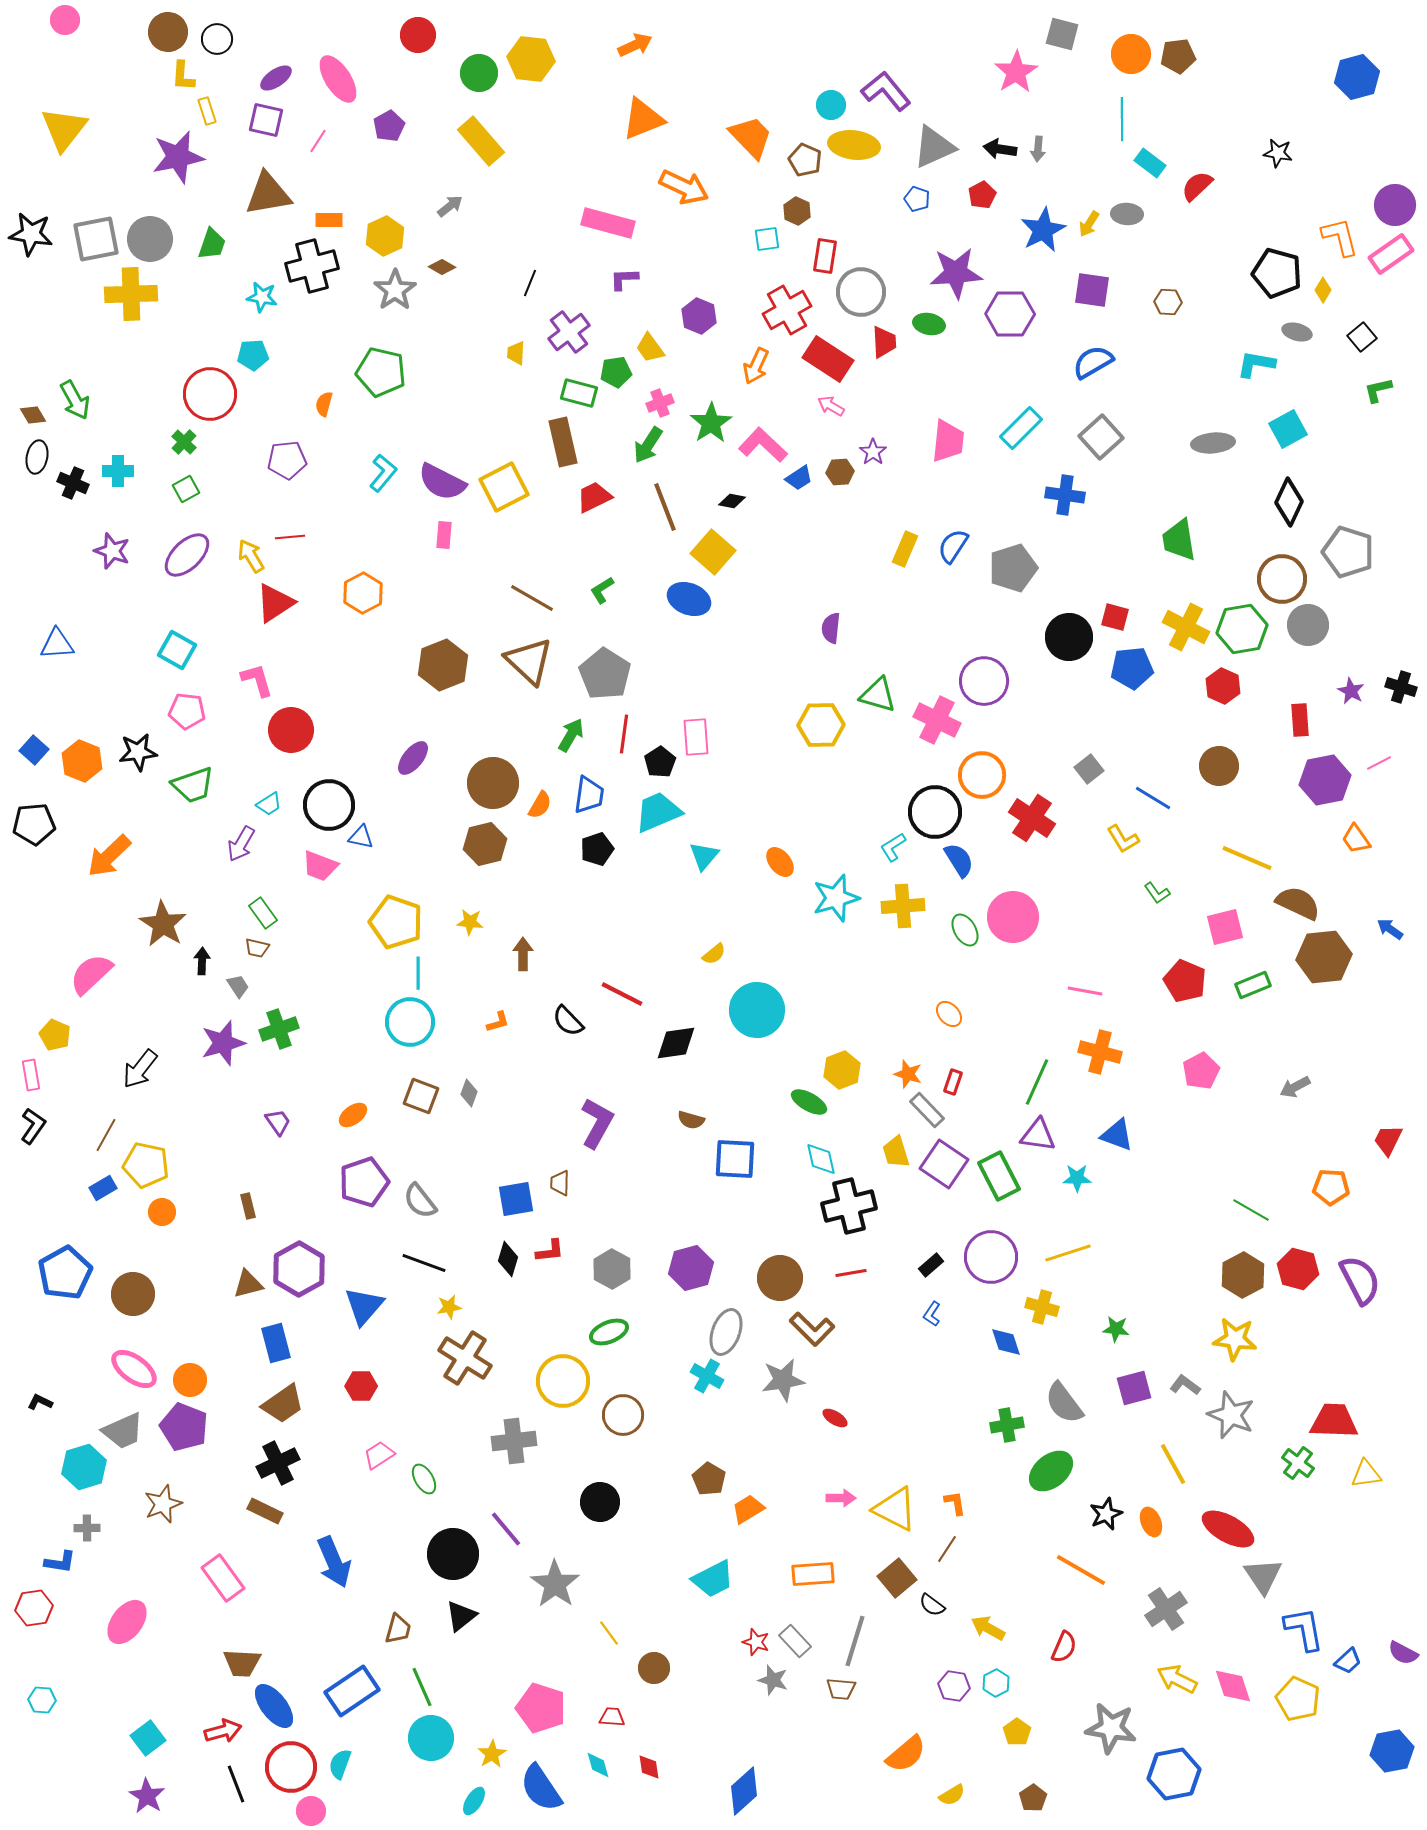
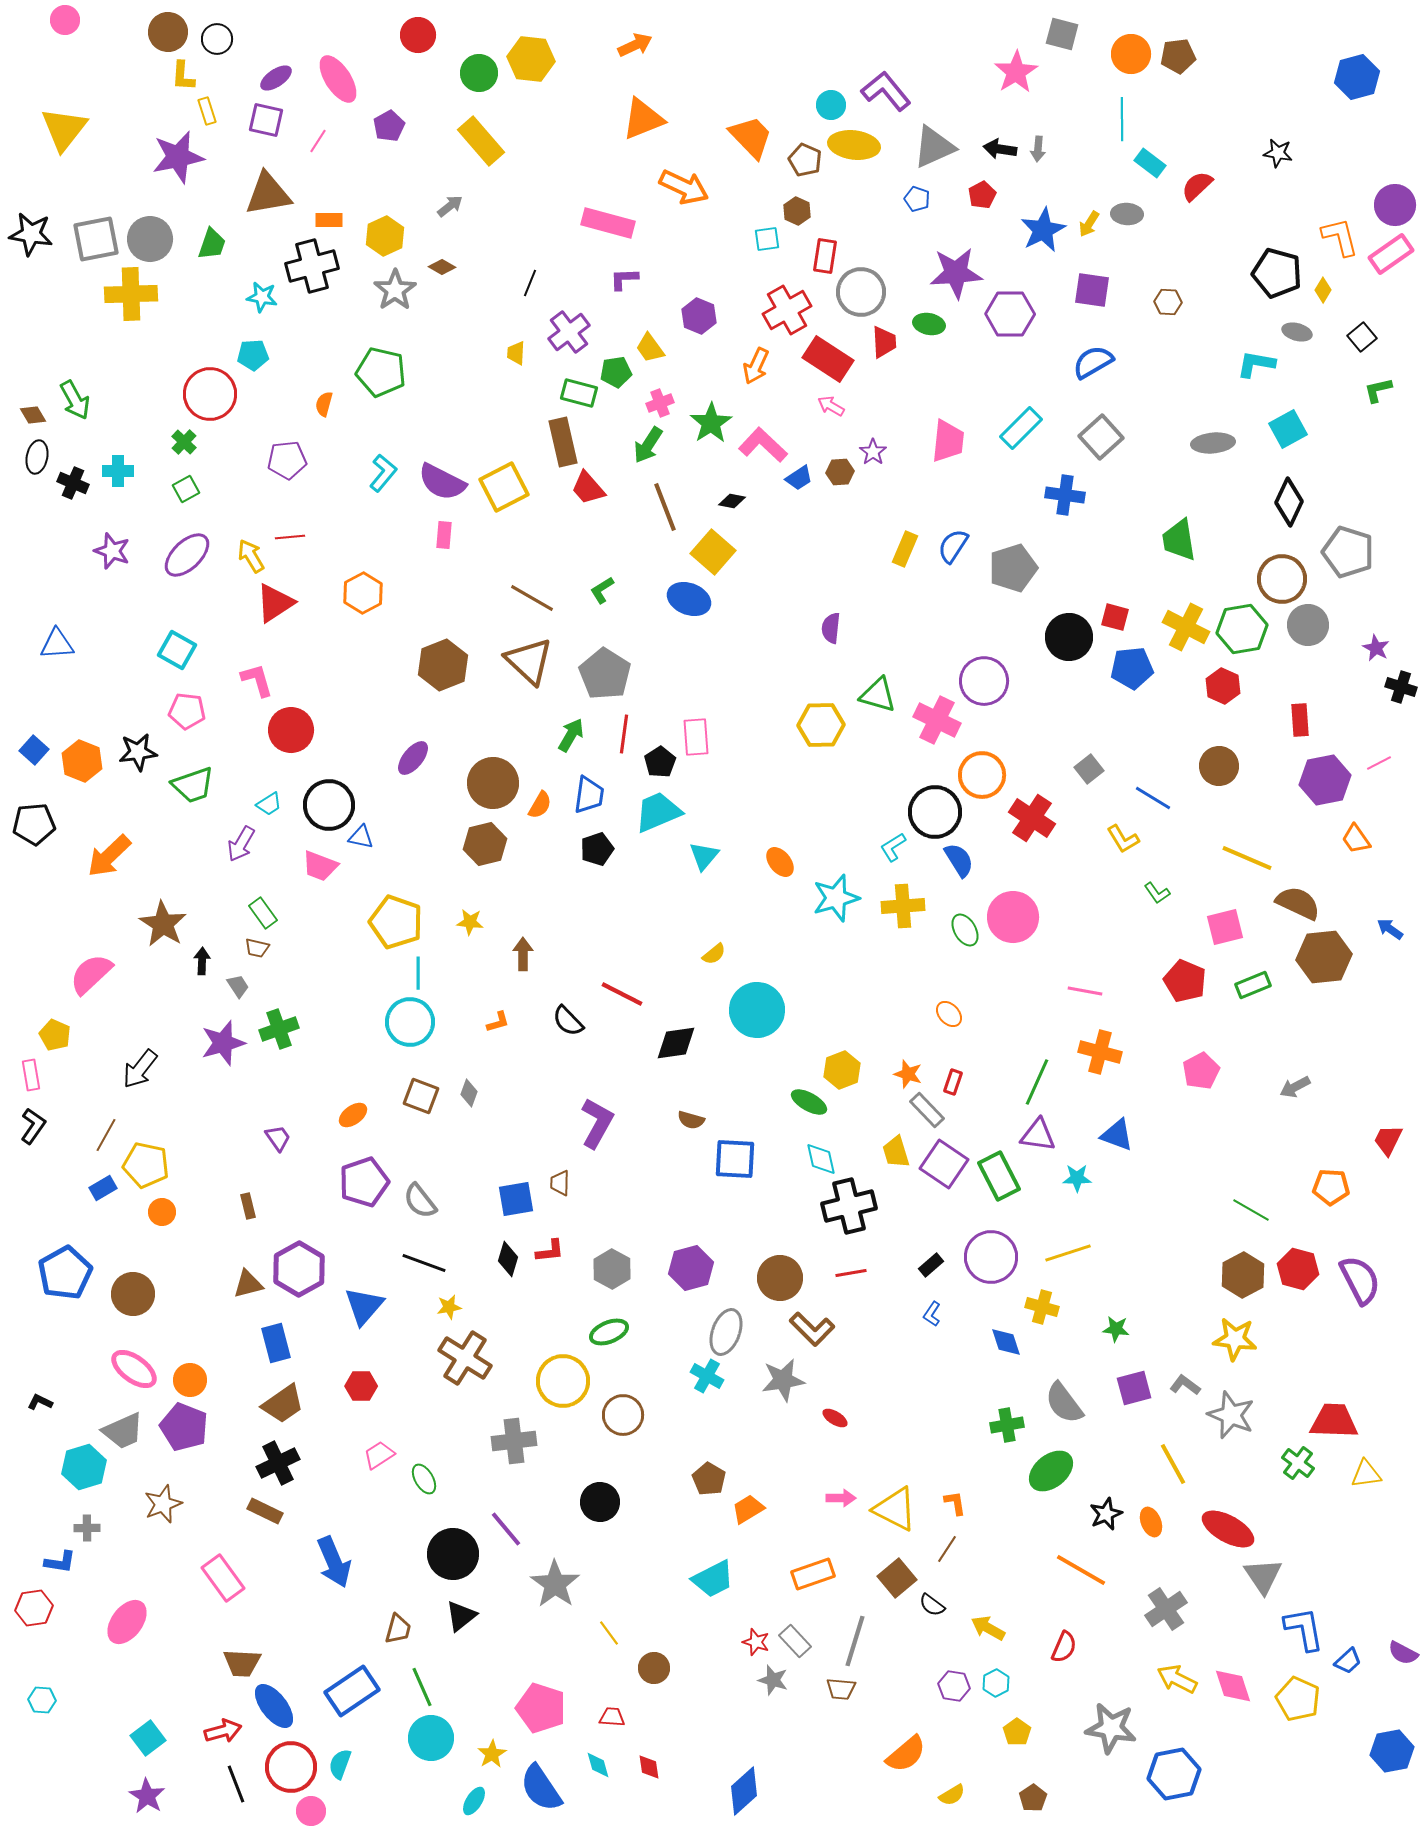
red trapezoid at (594, 497): moved 6 px left, 9 px up; rotated 105 degrees counterclockwise
purple star at (1351, 691): moved 25 px right, 43 px up
purple trapezoid at (278, 1122): moved 16 px down
orange rectangle at (813, 1574): rotated 15 degrees counterclockwise
